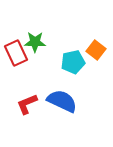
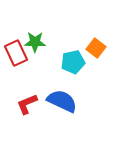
orange square: moved 2 px up
